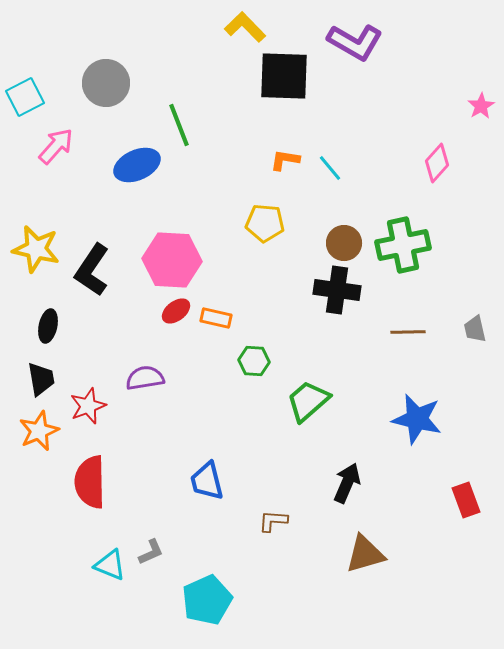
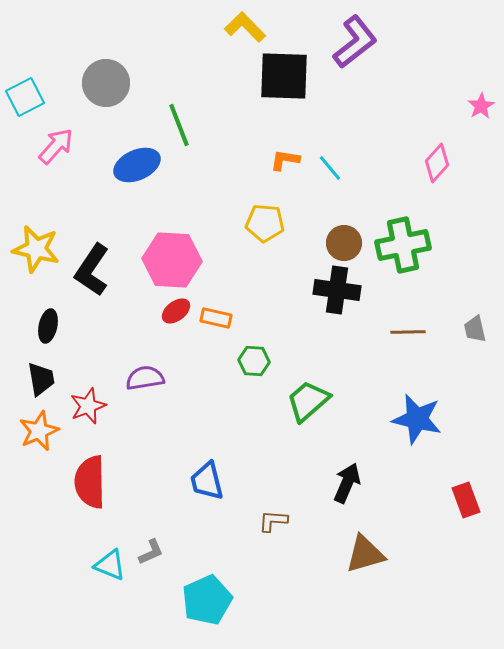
purple L-shape: rotated 68 degrees counterclockwise
